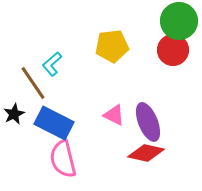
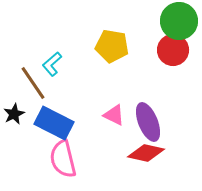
yellow pentagon: rotated 16 degrees clockwise
